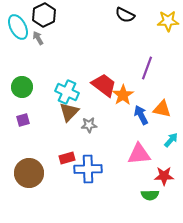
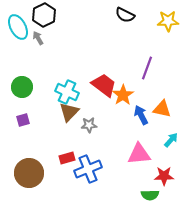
blue cross: rotated 20 degrees counterclockwise
